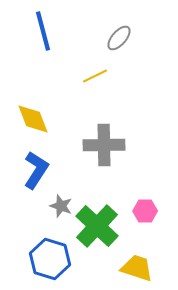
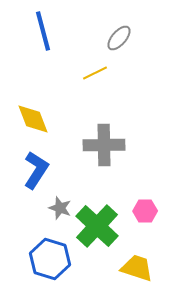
yellow line: moved 3 px up
gray star: moved 1 px left, 2 px down
